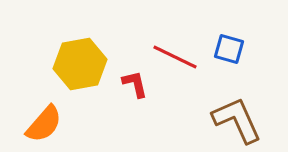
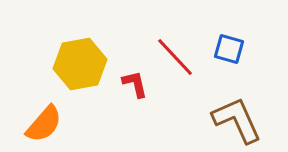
red line: rotated 21 degrees clockwise
